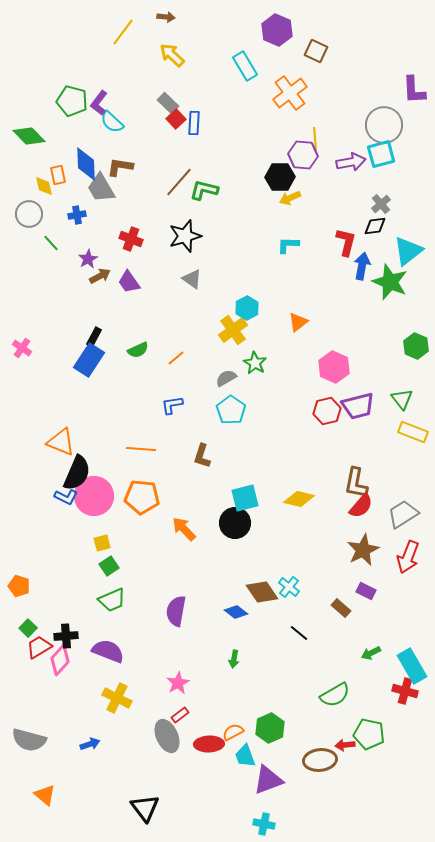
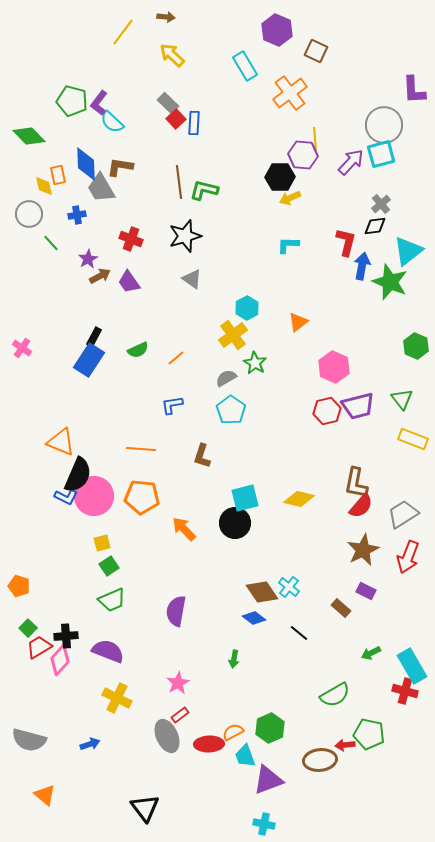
purple arrow at (351, 162): rotated 36 degrees counterclockwise
brown line at (179, 182): rotated 48 degrees counterclockwise
yellow cross at (233, 330): moved 5 px down
yellow rectangle at (413, 432): moved 7 px down
black semicircle at (77, 473): moved 1 px right, 2 px down
blue diamond at (236, 612): moved 18 px right, 6 px down
